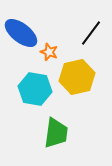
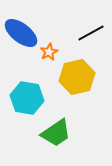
black line: rotated 24 degrees clockwise
orange star: rotated 24 degrees clockwise
cyan hexagon: moved 8 px left, 9 px down
green trapezoid: rotated 48 degrees clockwise
